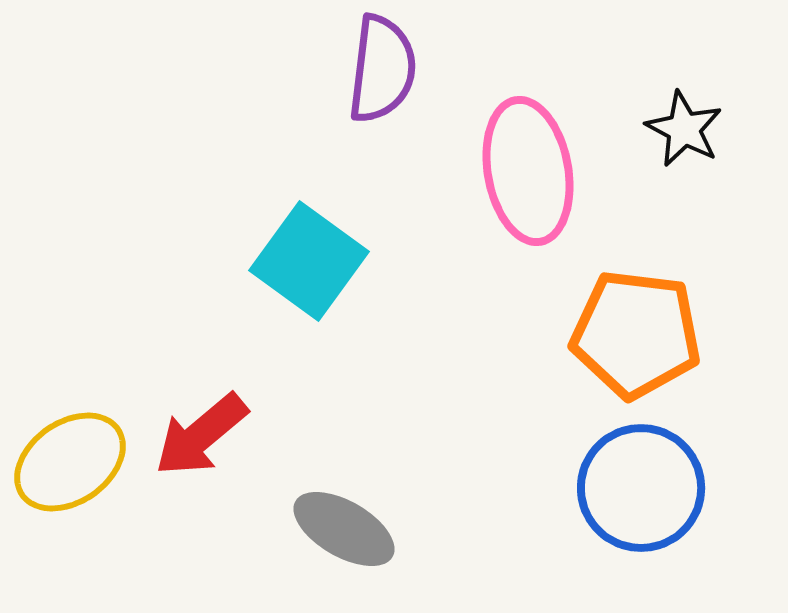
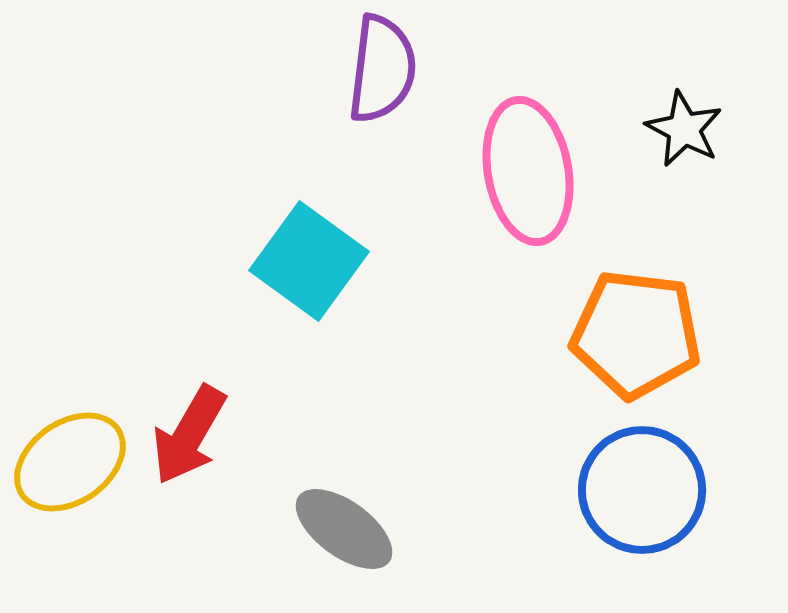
red arrow: moved 12 px left; rotated 20 degrees counterclockwise
blue circle: moved 1 px right, 2 px down
gray ellipse: rotated 6 degrees clockwise
